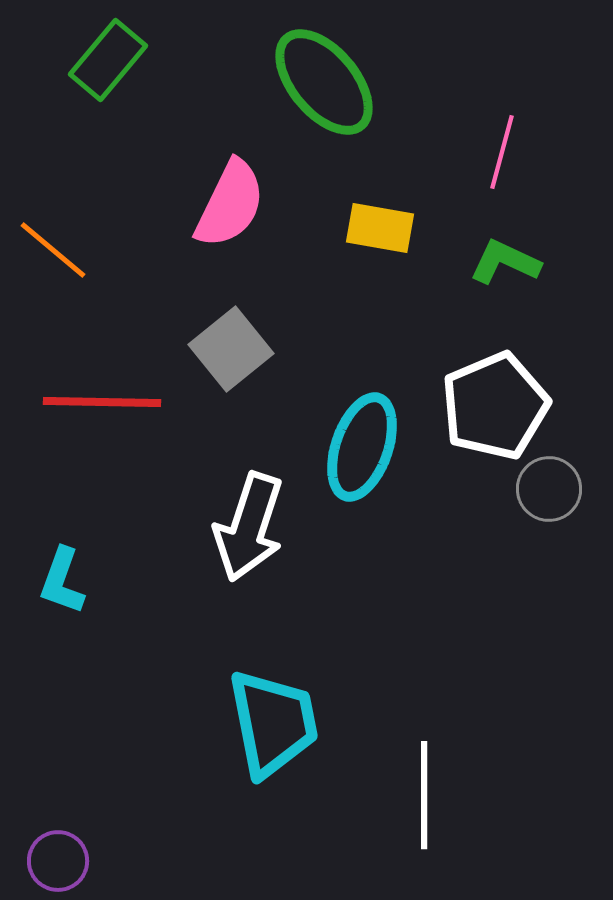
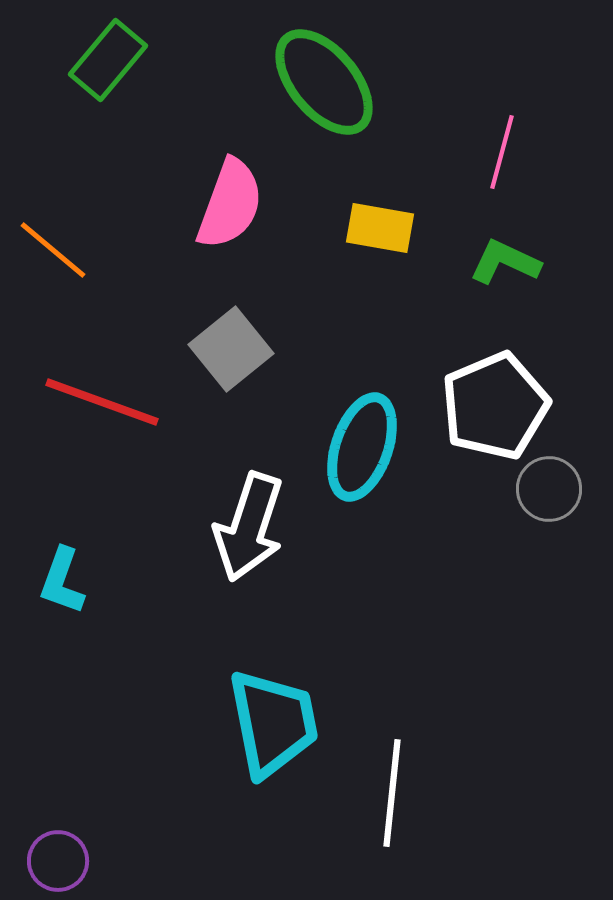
pink semicircle: rotated 6 degrees counterclockwise
red line: rotated 19 degrees clockwise
white line: moved 32 px left, 2 px up; rotated 6 degrees clockwise
